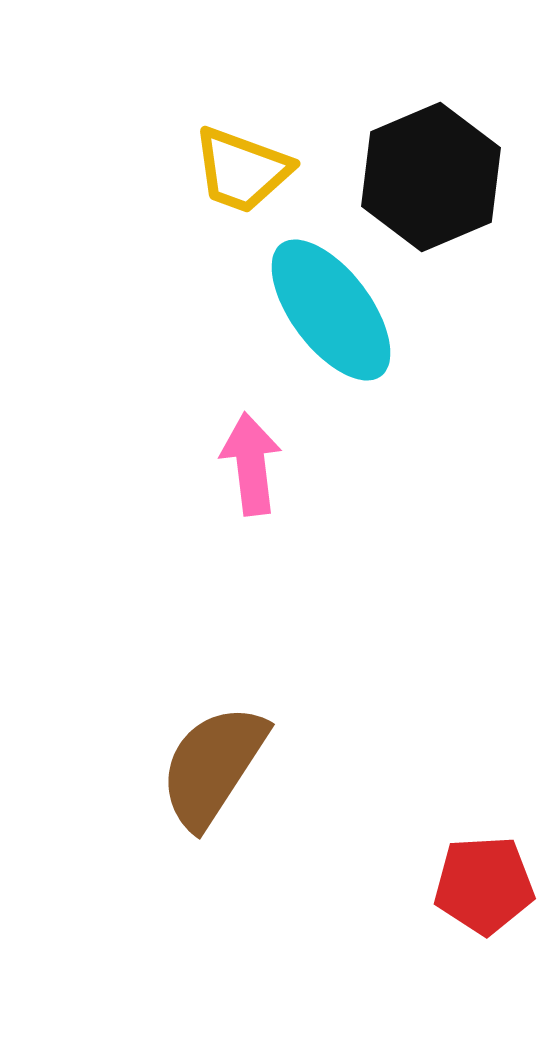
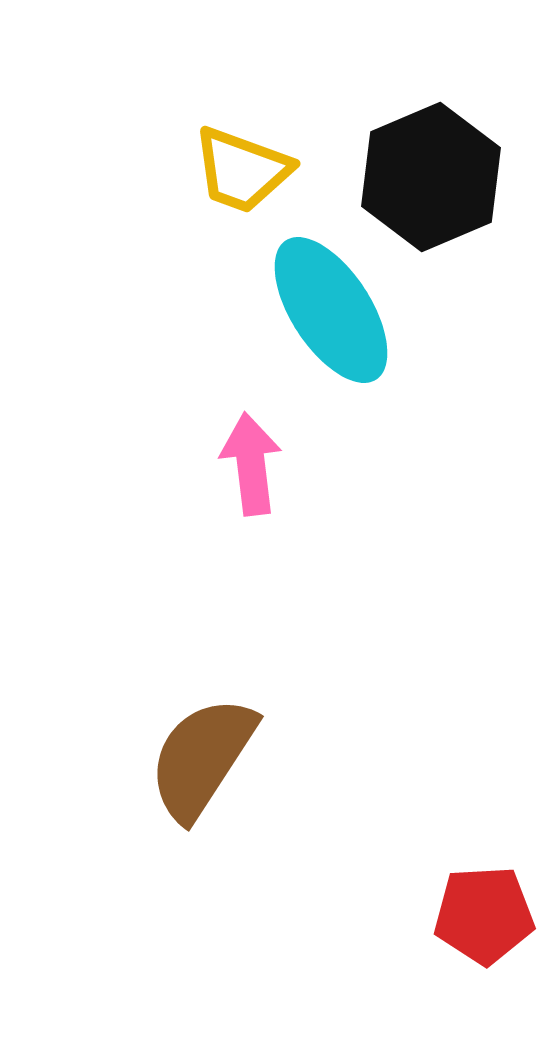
cyan ellipse: rotated 4 degrees clockwise
brown semicircle: moved 11 px left, 8 px up
red pentagon: moved 30 px down
